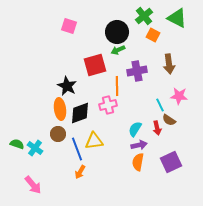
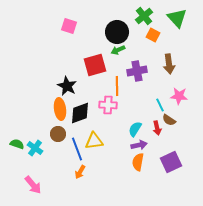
green triangle: rotated 20 degrees clockwise
pink cross: rotated 18 degrees clockwise
